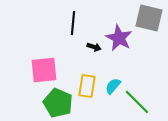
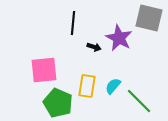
green line: moved 2 px right, 1 px up
